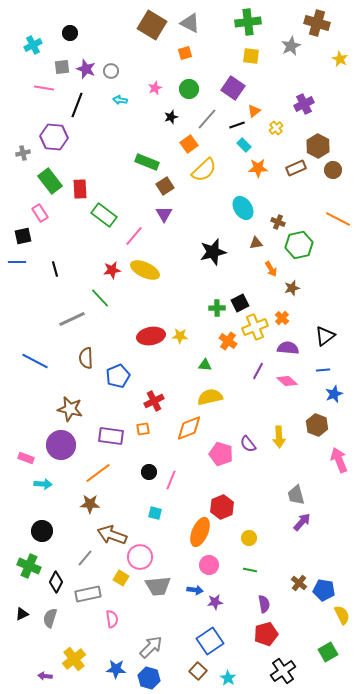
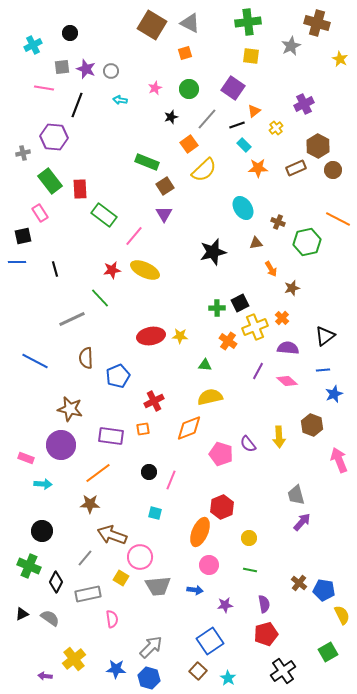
green hexagon at (299, 245): moved 8 px right, 3 px up
brown hexagon at (317, 425): moved 5 px left
purple star at (215, 602): moved 10 px right, 3 px down
gray semicircle at (50, 618): rotated 108 degrees clockwise
